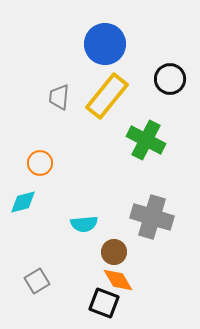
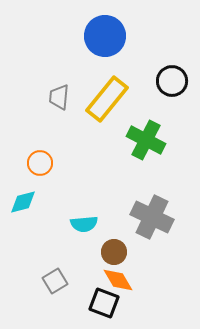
blue circle: moved 8 px up
black circle: moved 2 px right, 2 px down
yellow rectangle: moved 3 px down
gray cross: rotated 9 degrees clockwise
gray square: moved 18 px right
